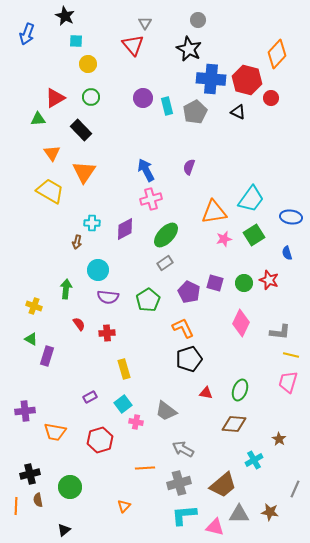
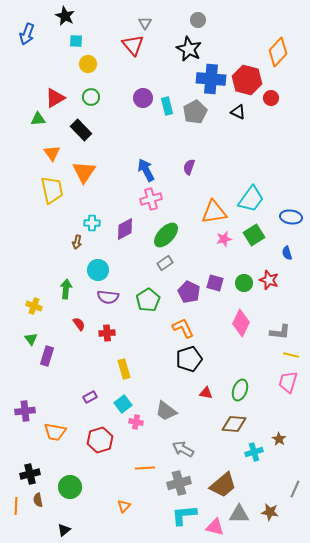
orange diamond at (277, 54): moved 1 px right, 2 px up
yellow trapezoid at (50, 191): moved 2 px right, 1 px up; rotated 48 degrees clockwise
green triangle at (31, 339): rotated 24 degrees clockwise
cyan cross at (254, 460): moved 8 px up; rotated 12 degrees clockwise
